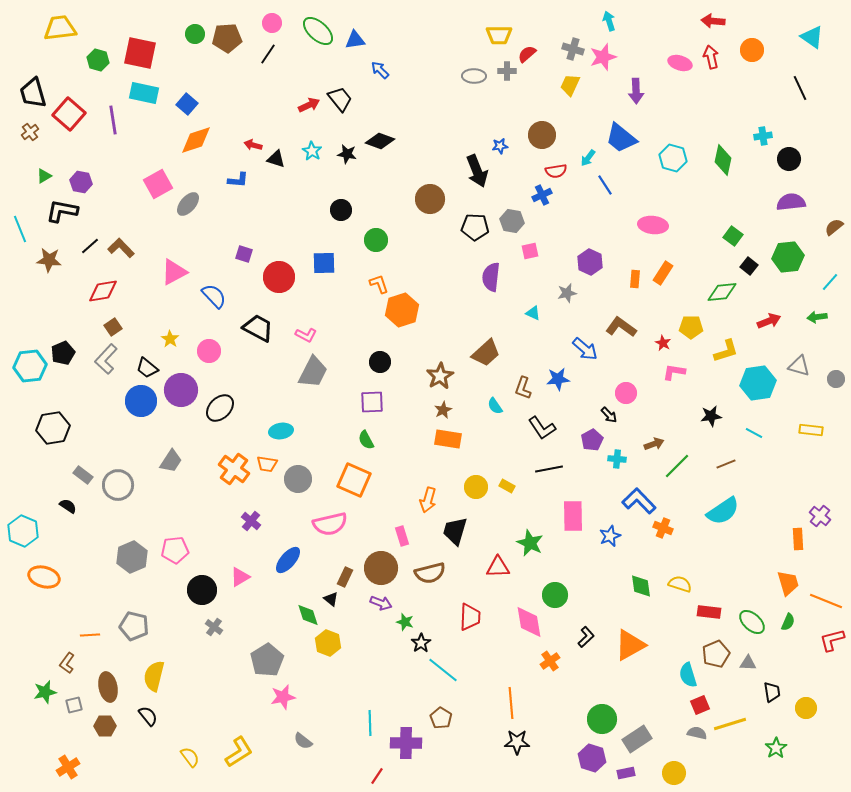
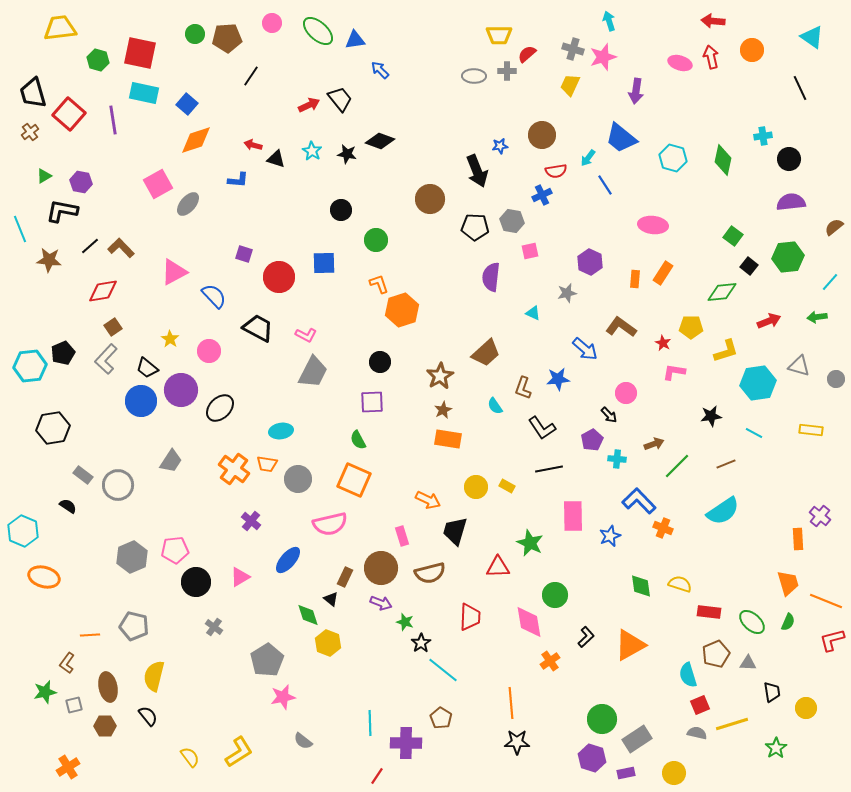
black line at (268, 54): moved 17 px left, 22 px down
purple arrow at (636, 91): rotated 10 degrees clockwise
green semicircle at (366, 440): moved 8 px left
orange arrow at (428, 500): rotated 80 degrees counterclockwise
black circle at (202, 590): moved 6 px left, 8 px up
yellow line at (730, 724): moved 2 px right
